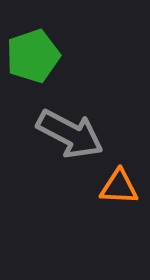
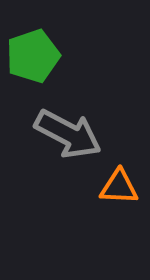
gray arrow: moved 2 px left
